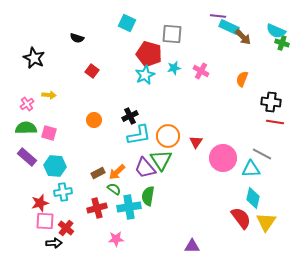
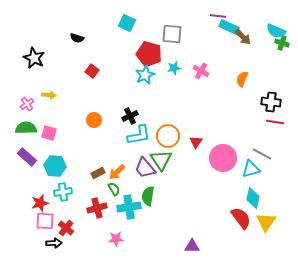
cyan triangle at (251, 169): rotated 12 degrees counterclockwise
green semicircle at (114, 189): rotated 24 degrees clockwise
